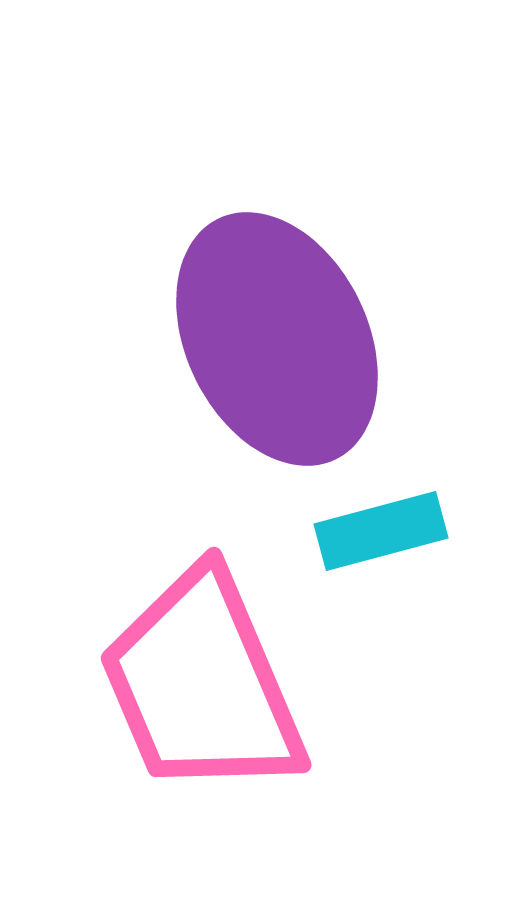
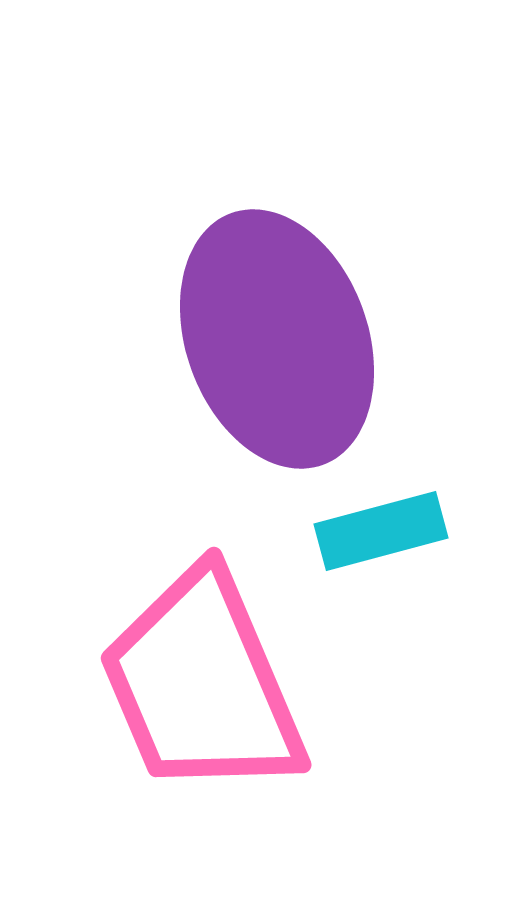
purple ellipse: rotated 6 degrees clockwise
